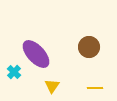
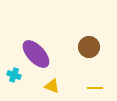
cyan cross: moved 3 px down; rotated 24 degrees counterclockwise
yellow triangle: rotated 42 degrees counterclockwise
